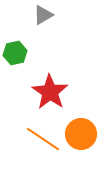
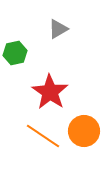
gray triangle: moved 15 px right, 14 px down
orange circle: moved 3 px right, 3 px up
orange line: moved 3 px up
